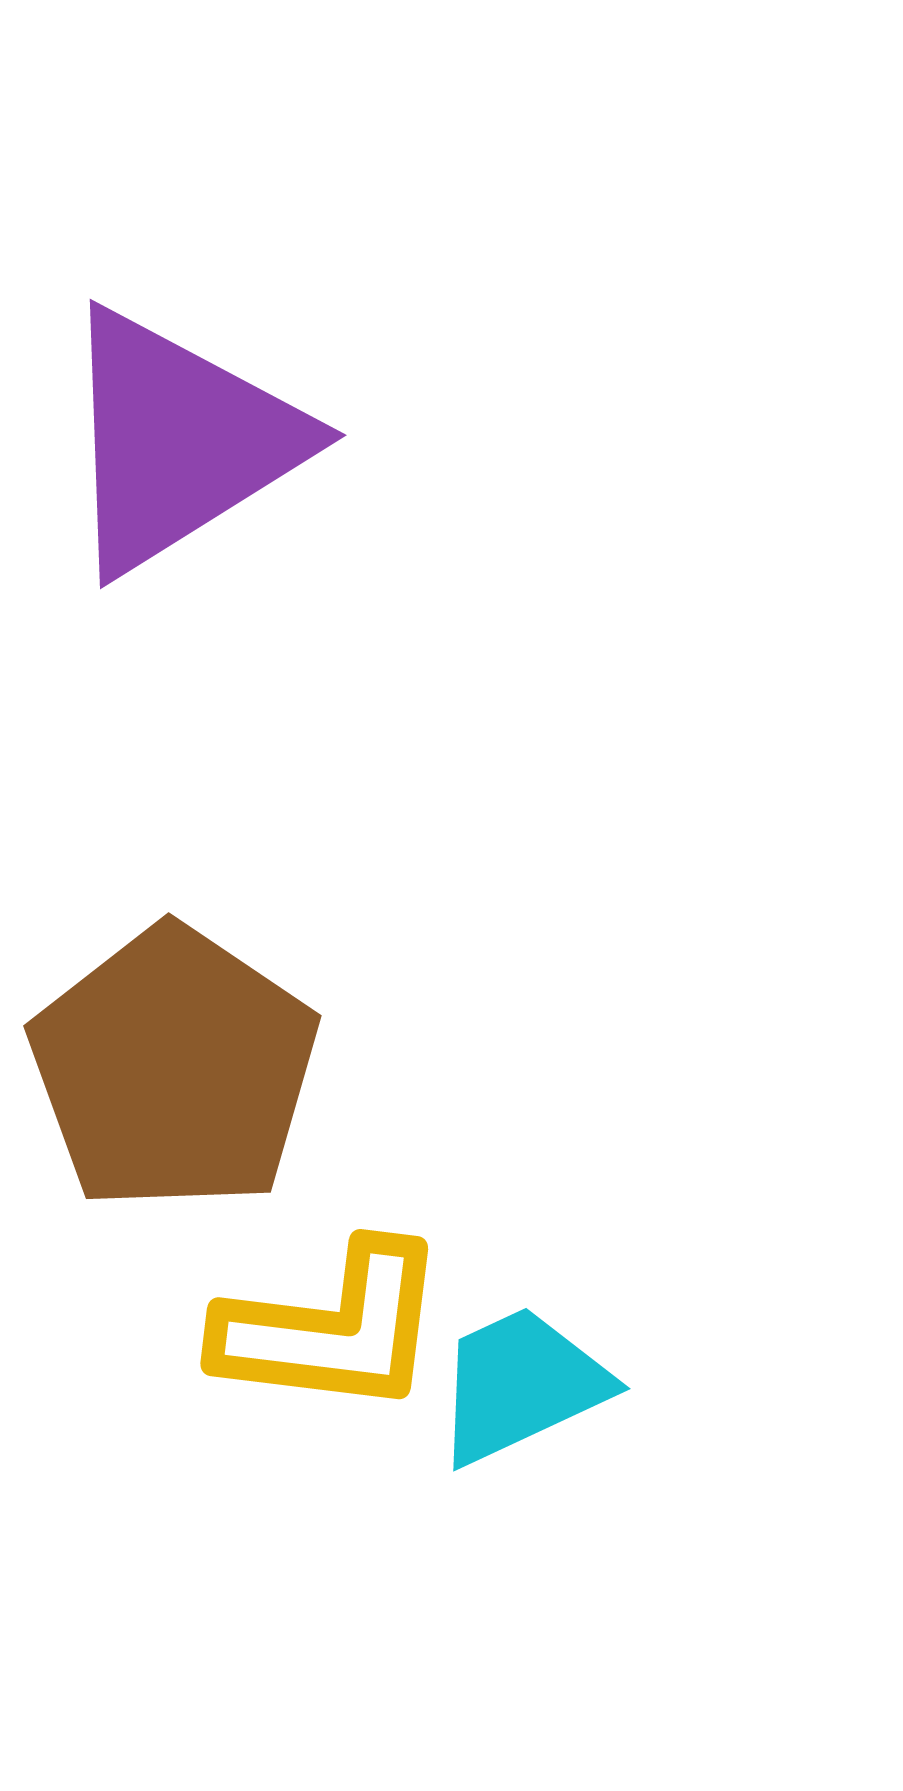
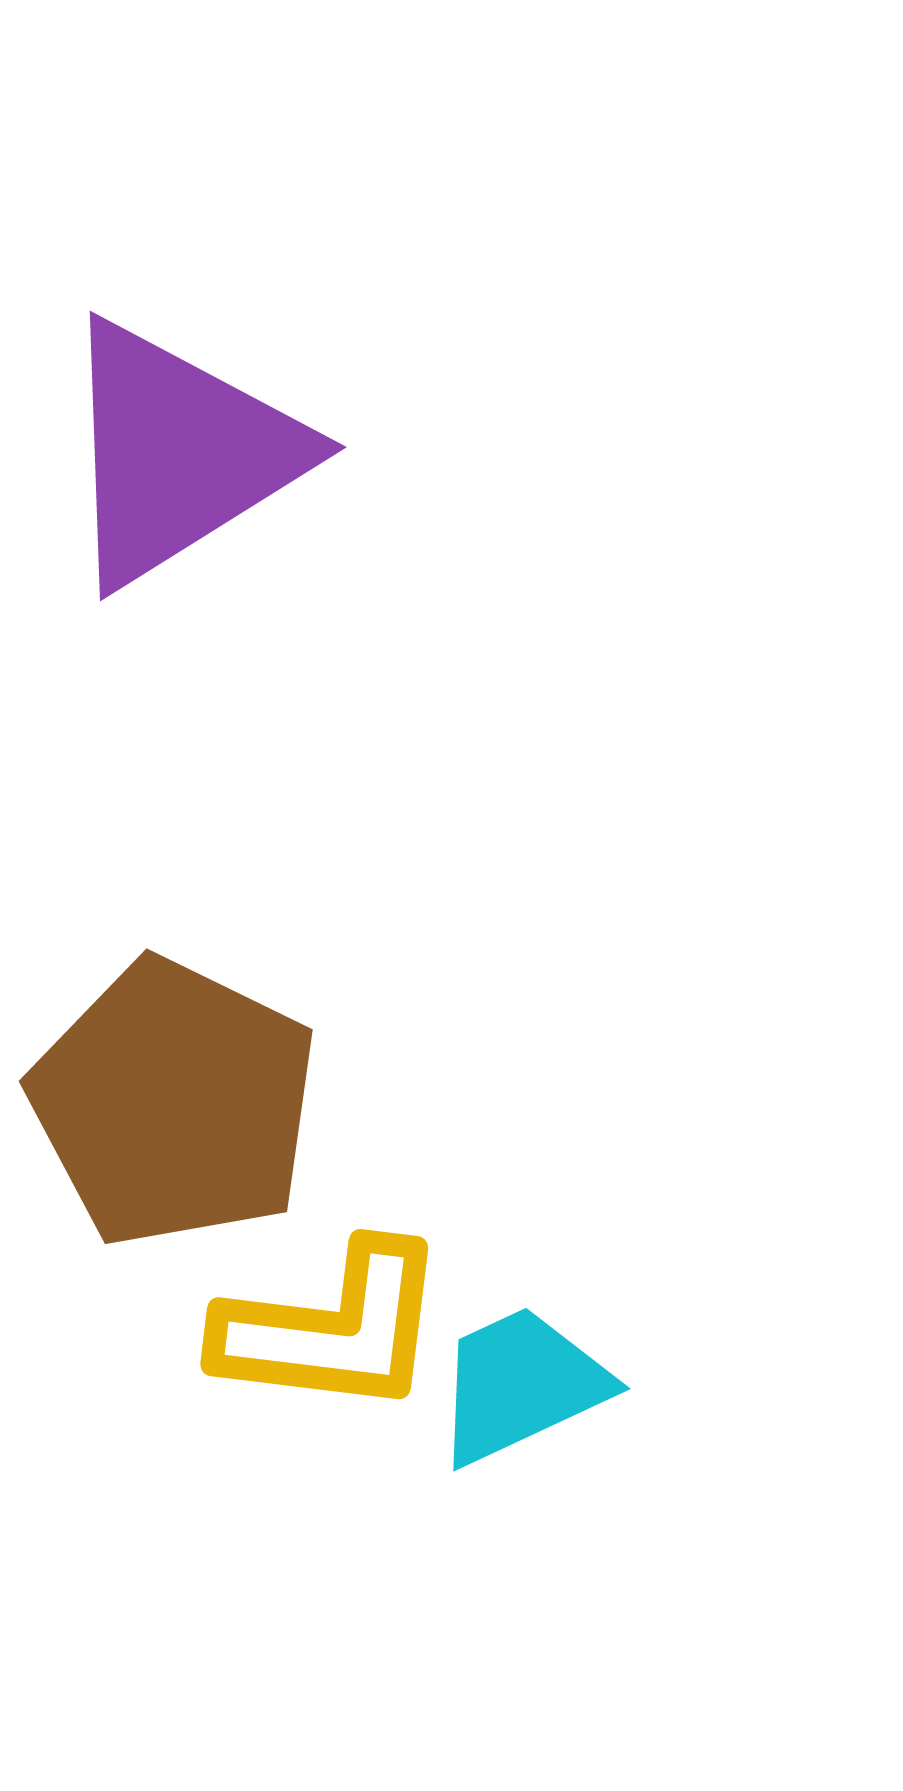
purple triangle: moved 12 px down
brown pentagon: moved 34 px down; rotated 8 degrees counterclockwise
